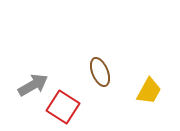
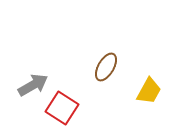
brown ellipse: moved 6 px right, 5 px up; rotated 52 degrees clockwise
red square: moved 1 px left, 1 px down
